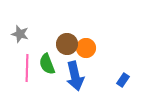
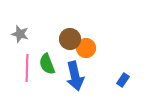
brown circle: moved 3 px right, 5 px up
